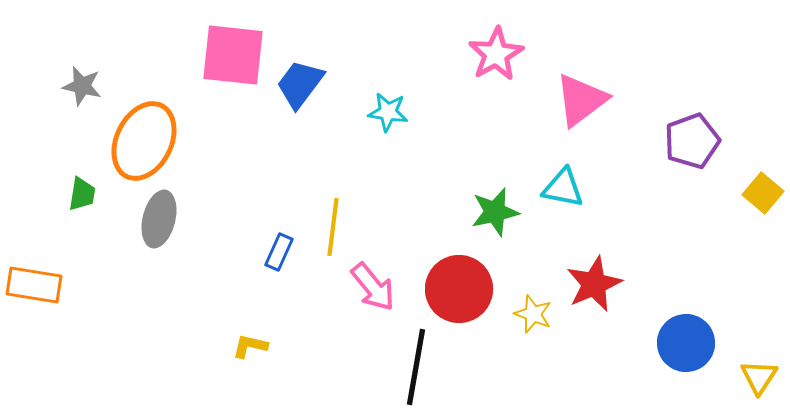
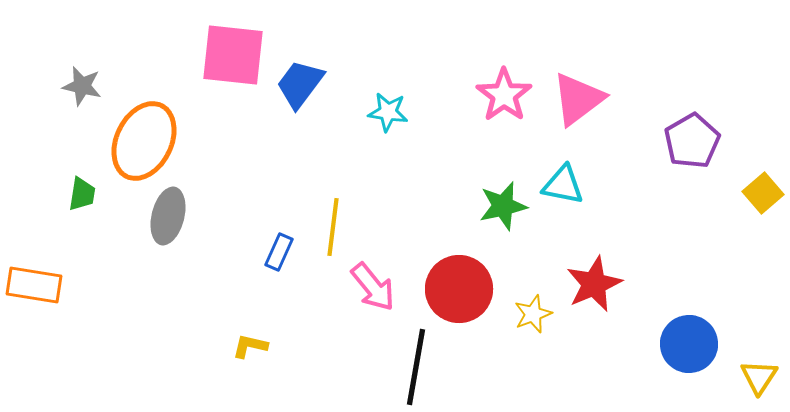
pink star: moved 8 px right, 41 px down; rotated 6 degrees counterclockwise
pink triangle: moved 3 px left, 1 px up
purple pentagon: rotated 10 degrees counterclockwise
cyan triangle: moved 3 px up
yellow square: rotated 9 degrees clockwise
green star: moved 8 px right, 6 px up
gray ellipse: moved 9 px right, 3 px up
yellow star: rotated 30 degrees clockwise
blue circle: moved 3 px right, 1 px down
